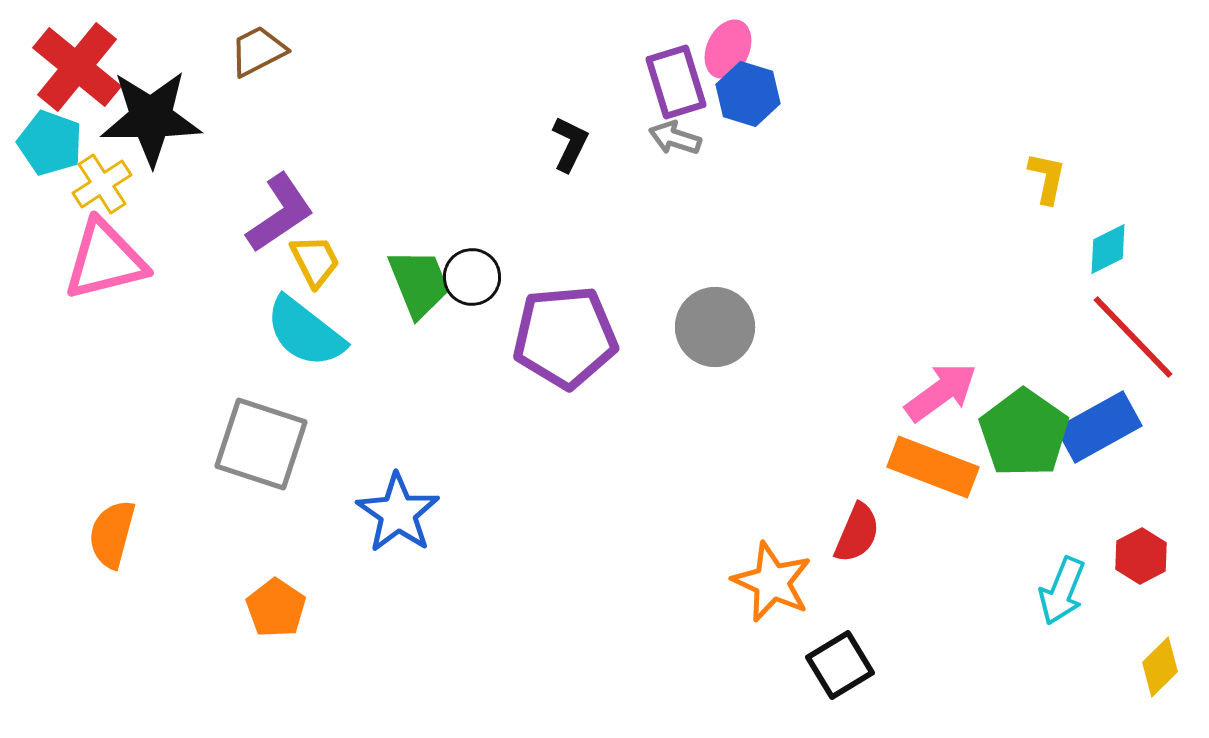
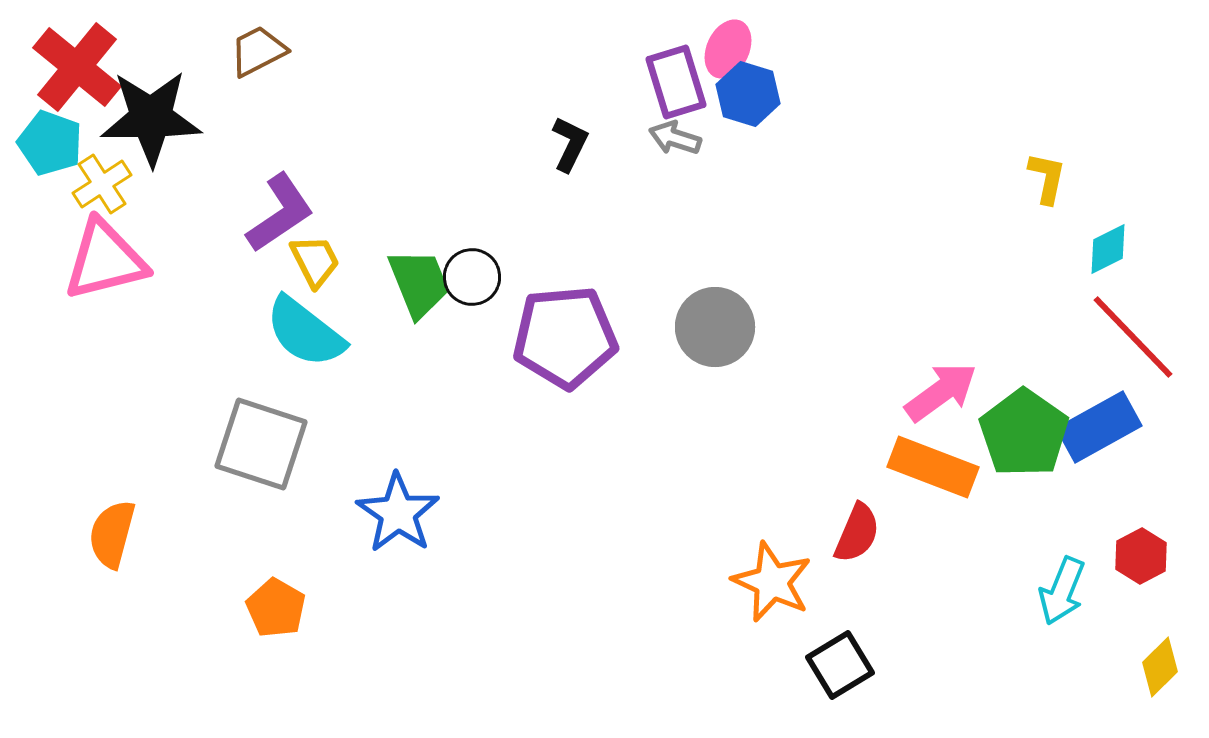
orange pentagon: rotated 4 degrees counterclockwise
